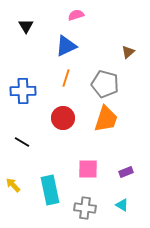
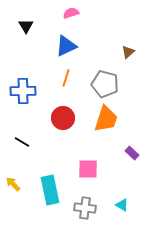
pink semicircle: moved 5 px left, 2 px up
purple rectangle: moved 6 px right, 19 px up; rotated 64 degrees clockwise
yellow arrow: moved 1 px up
